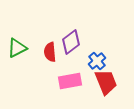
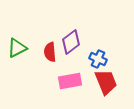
blue cross: moved 1 px right, 2 px up; rotated 24 degrees counterclockwise
